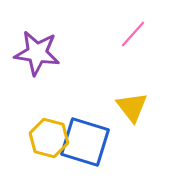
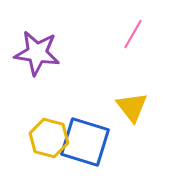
pink line: rotated 12 degrees counterclockwise
